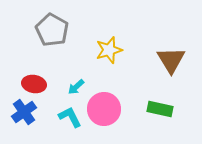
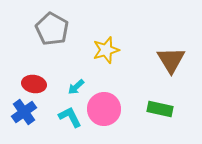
gray pentagon: moved 1 px up
yellow star: moved 3 px left
